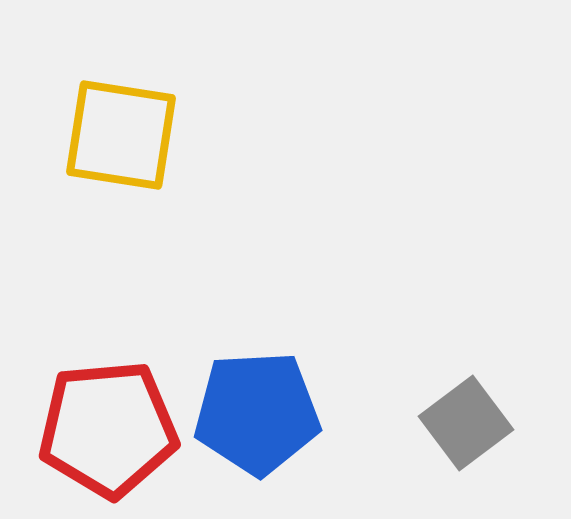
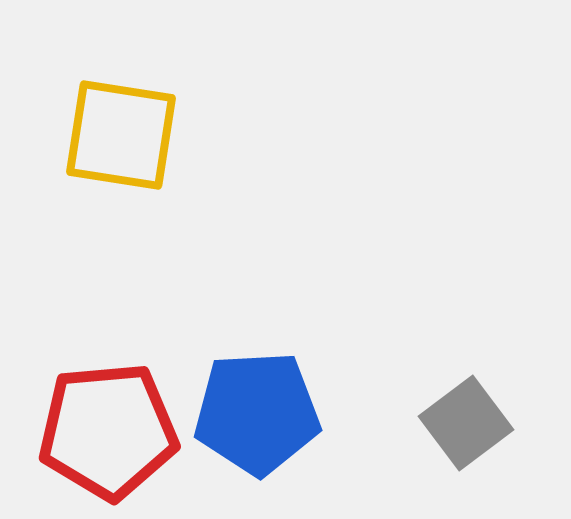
red pentagon: moved 2 px down
